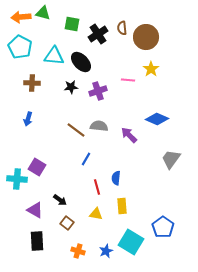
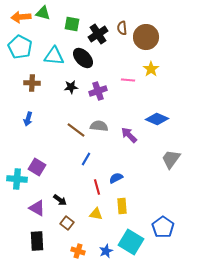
black ellipse: moved 2 px right, 4 px up
blue semicircle: rotated 56 degrees clockwise
purple triangle: moved 2 px right, 2 px up
